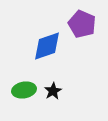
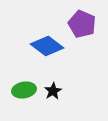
blue diamond: rotated 56 degrees clockwise
